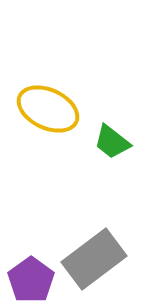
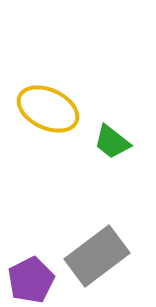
gray rectangle: moved 3 px right, 3 px up
purple pentagon: rotated 9 degrees clockwise
